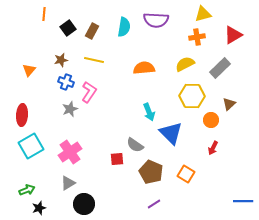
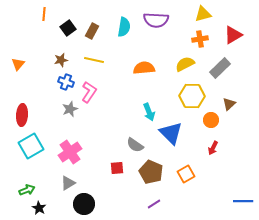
orange cross: moved 3 px right, 2 px down
orange triangle: moved 11 px left, 6 px up
red square: moved 9 px down
orange square: rotated 30 degrees clockwise
black star: rotated 24 degrees counterclockwise
